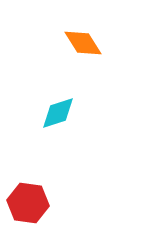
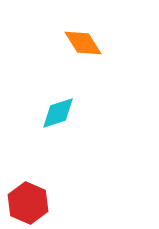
red hexagon: rotated 15 degrees clockwise
